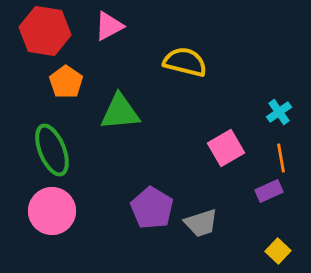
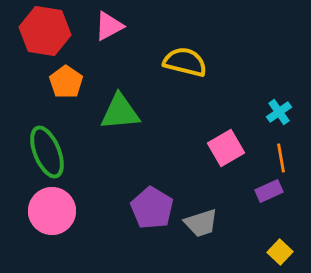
green ellipse: moved 5 px left, 2 px down
yellow square: moved 2 px right, 1 px down
